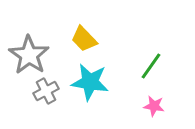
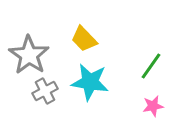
gray cross: moved 1 px left
pink star: moved 1 px left; rotated 20 degrees counterclockwise
